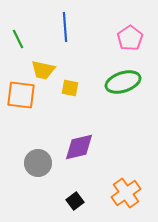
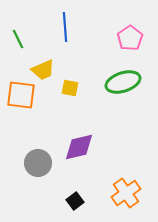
yellow trapezoid: rotated 35 degrees counterclockwise
